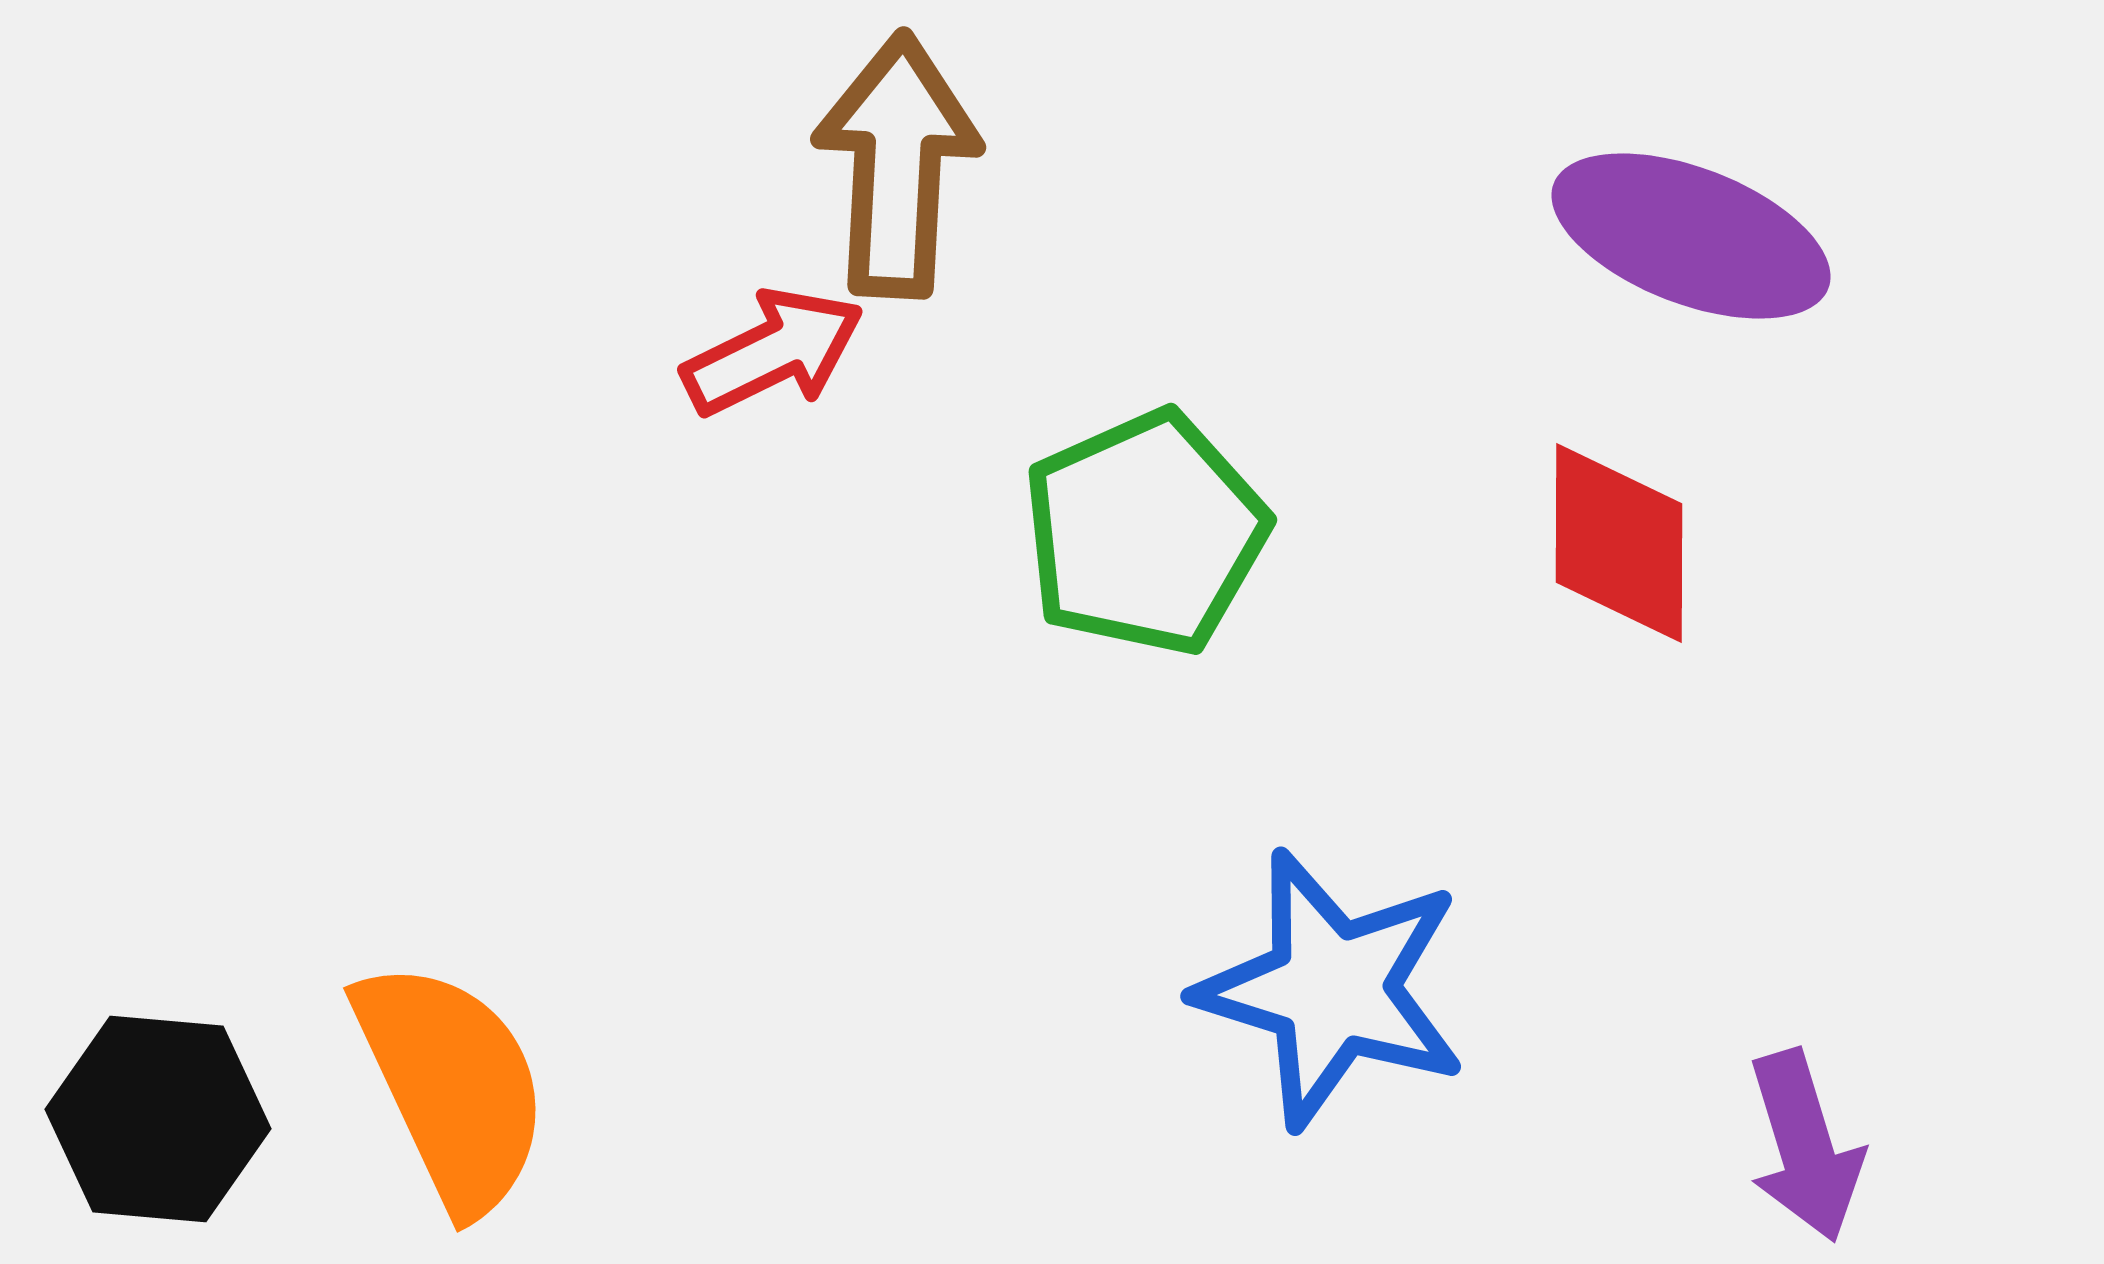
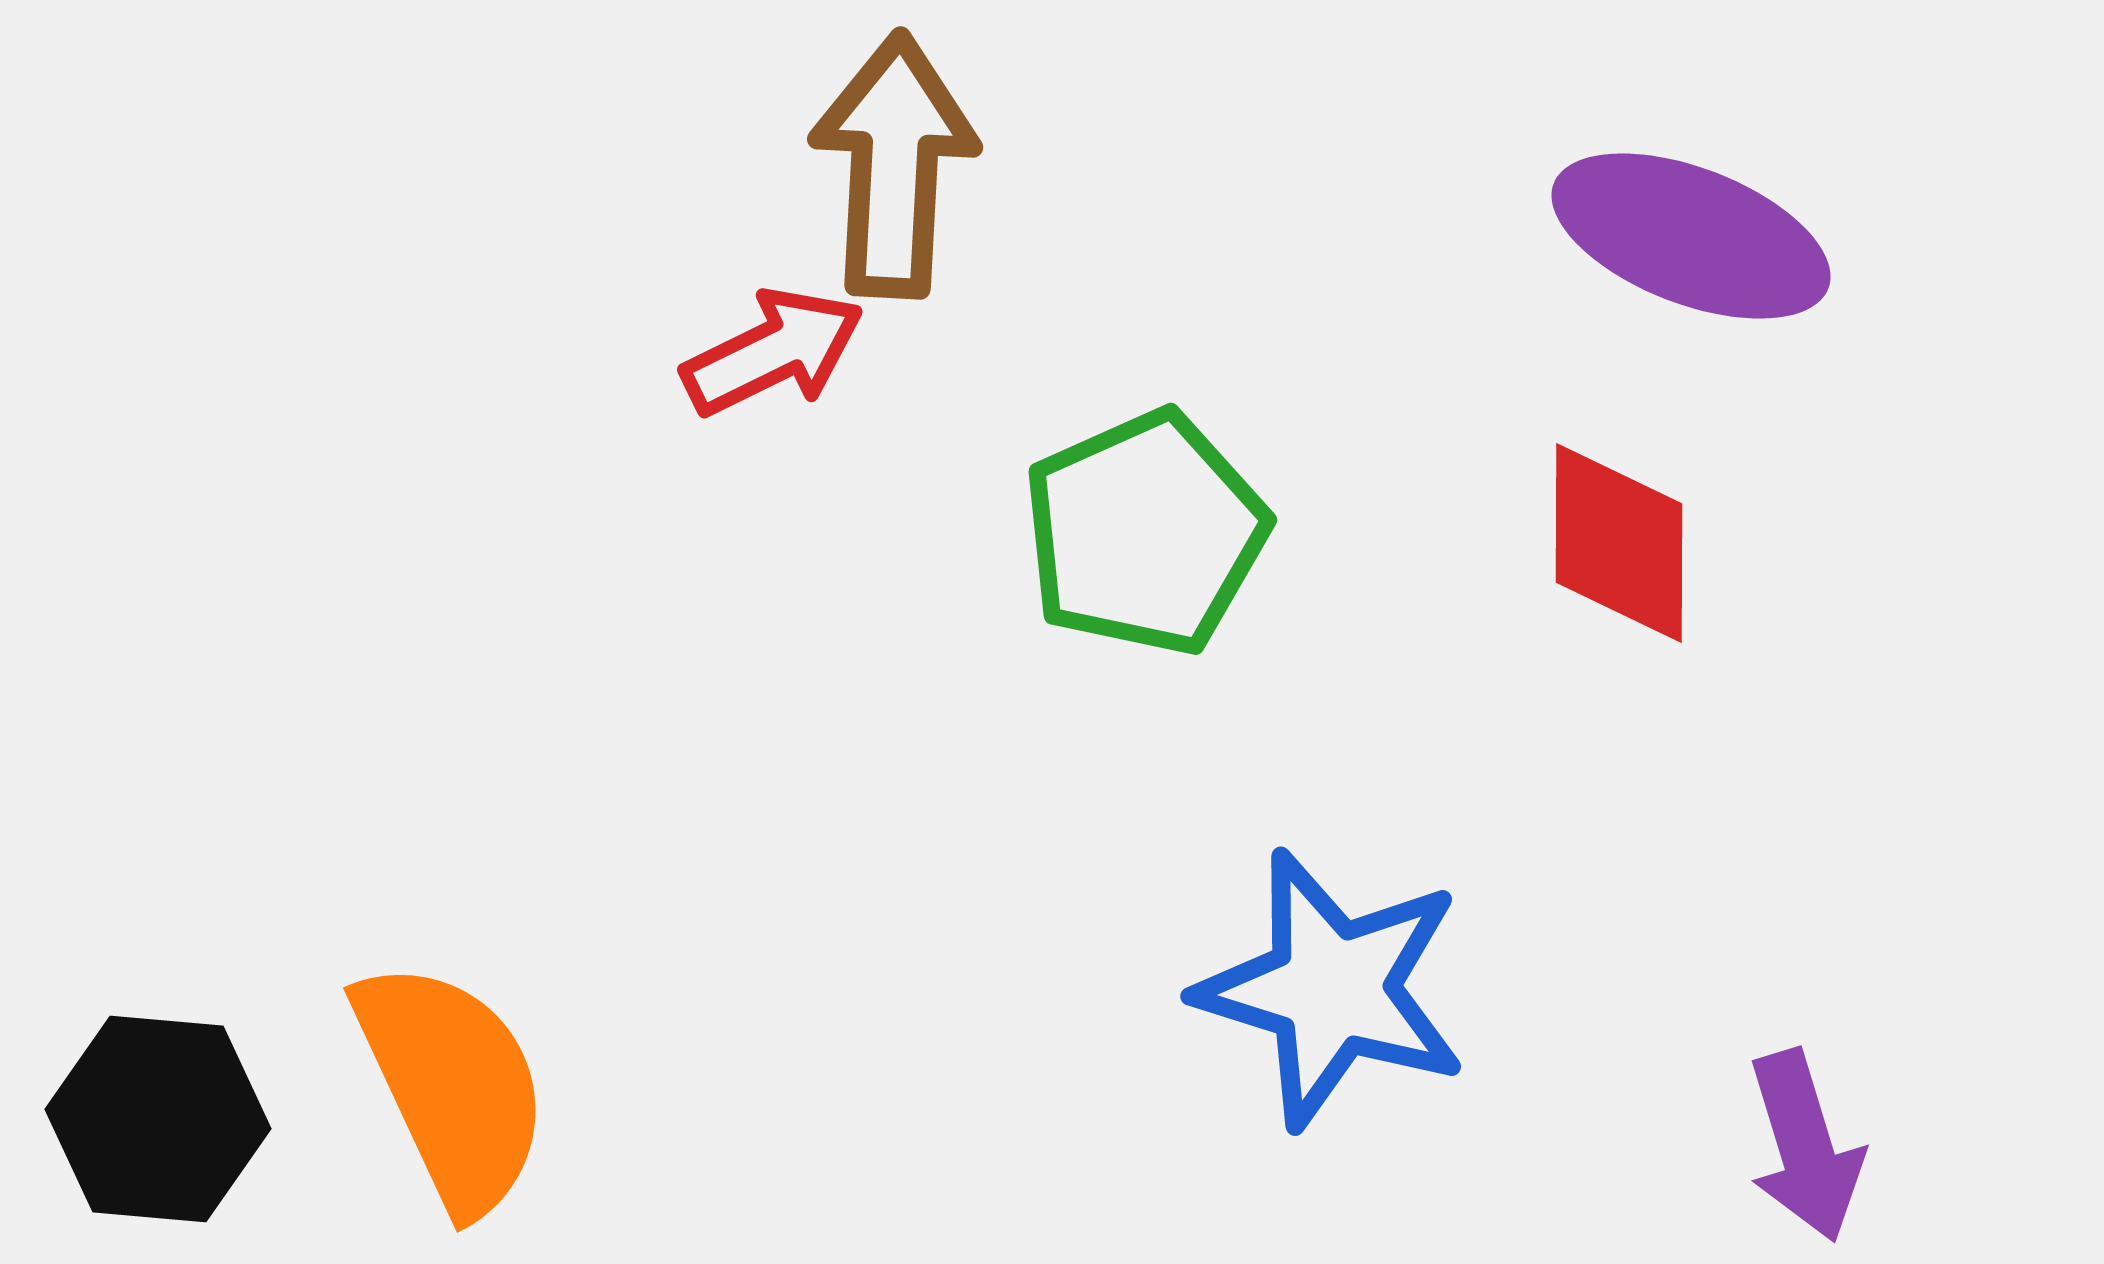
brown arrow: moved 3 px left
